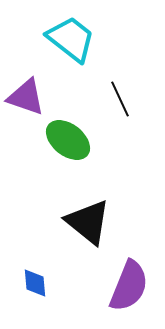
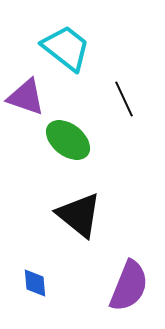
cyan trapezoid: moved 5 px left, 9 px down
black line: moved 4 px right
black triangle: moved 9 px left, 7 px up
